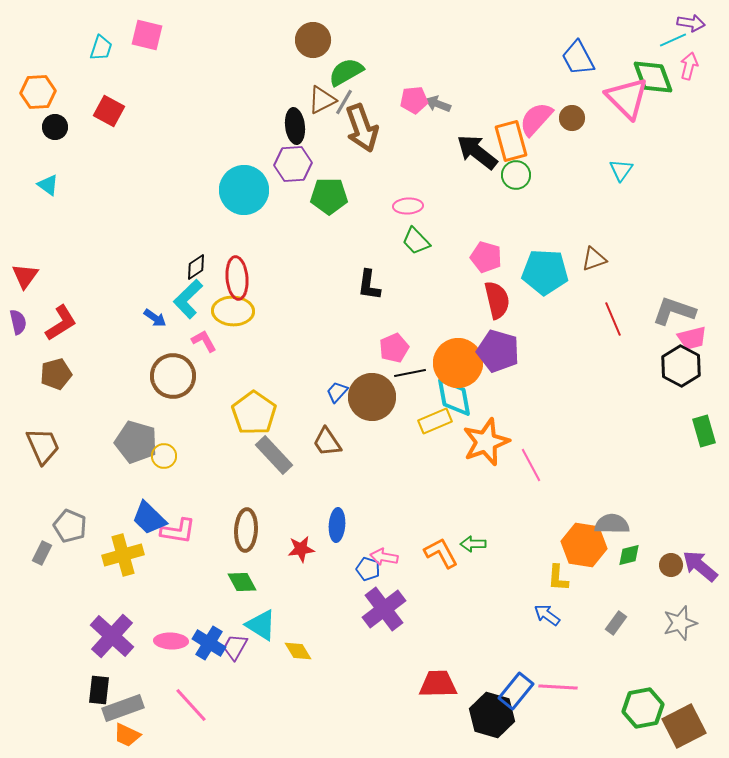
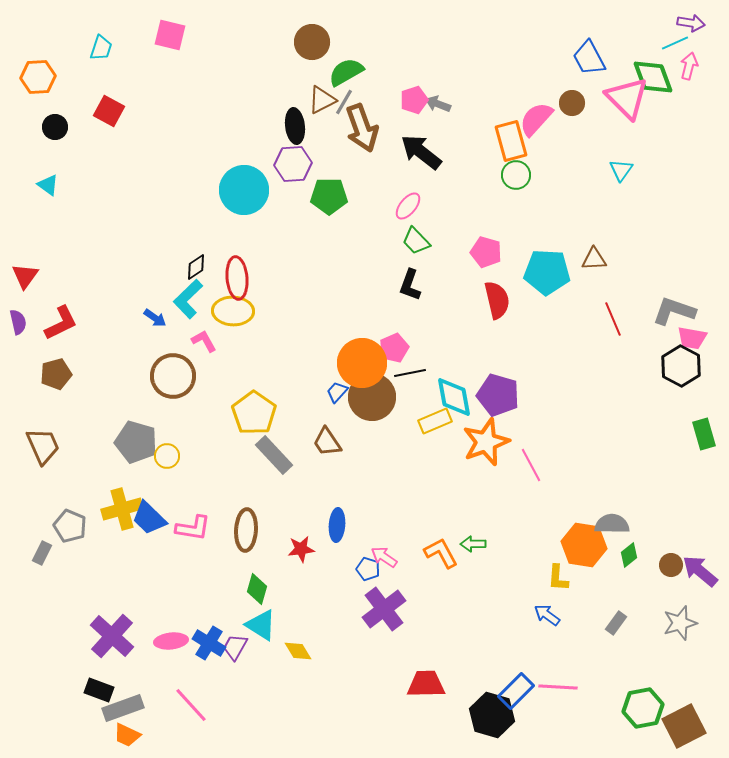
pink square at (147, 35): moved 23 px right
brown circle at (313, 40): moved 1 px left, 2 px down
cyan line at (673, 40): moved 2 px right, 3 px down
blue trapezoid at (578, 58): moved 11 px right
orange hexagon at (38, 92): moved 15 px up
pink pentagon at (414, 100): rotated 12 degrees counterclockwise
brown circle at (572, 118): moved 15 px up
black arrow at (477, 152): moved 56 px left
pink ellipse at (408, 206): rotated 48 degrees counterclockwise
pink pentagon at (486, 257): moved 5 px up
brown triangle at (594, 259): rotated 16 degrees clockwise
cyan pentagon at (545, 272): moved 2 px right
black L-shape at (369, 285): moved 41 px right; rotated 12 degrees clockwise
red L-shape at (61, 323): rotated 6 degrees clockwise
pink trapezoid at (692, 338): rotated 24 degrees clockwise
purple pentagon at (498, 351): moved 44 px down
orange circle at (458, 363): moved 96 px left
green rectangle at (704, 431): moved 3 px down
yellow circle at (164, 456): moved 3 px right
pink L-shape at (178, 531): moved 15 px right, 3 px up
yellow cross at (123, 555): moved 1 px left, 46 px up
green diamond at (629, 555): rotated 25 degrees counterclockwise
pink arrow at (384, 557): rotated 24 degrees clockwise
purple arrow at (700, 566): moved 5 px down
green diamond at (242, 582): moved 15 px right, 7 px down; rotated 44 degrees clockwise
pink ellipse at (171, 641): rotated 8 degrees counterclockwise
red trapezoid at (438, 684): moved 12 px left
black rectangle at (99, 690): rotated 76 degrees counterclockwise
blue rectangle at (516, 691): rotated 6 degrees clockwise
